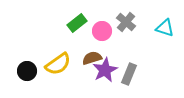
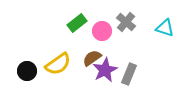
brown semicircle: rotated 18 degrees counterclockwise
